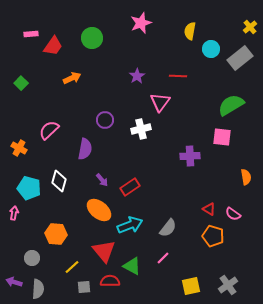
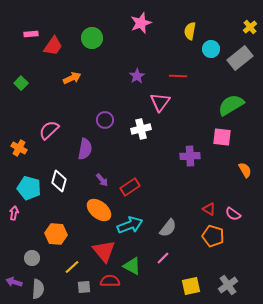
orange semicircle at (246, 177): moved 1 px left, 7 px up; rotated 21 degrees counterclockwise
